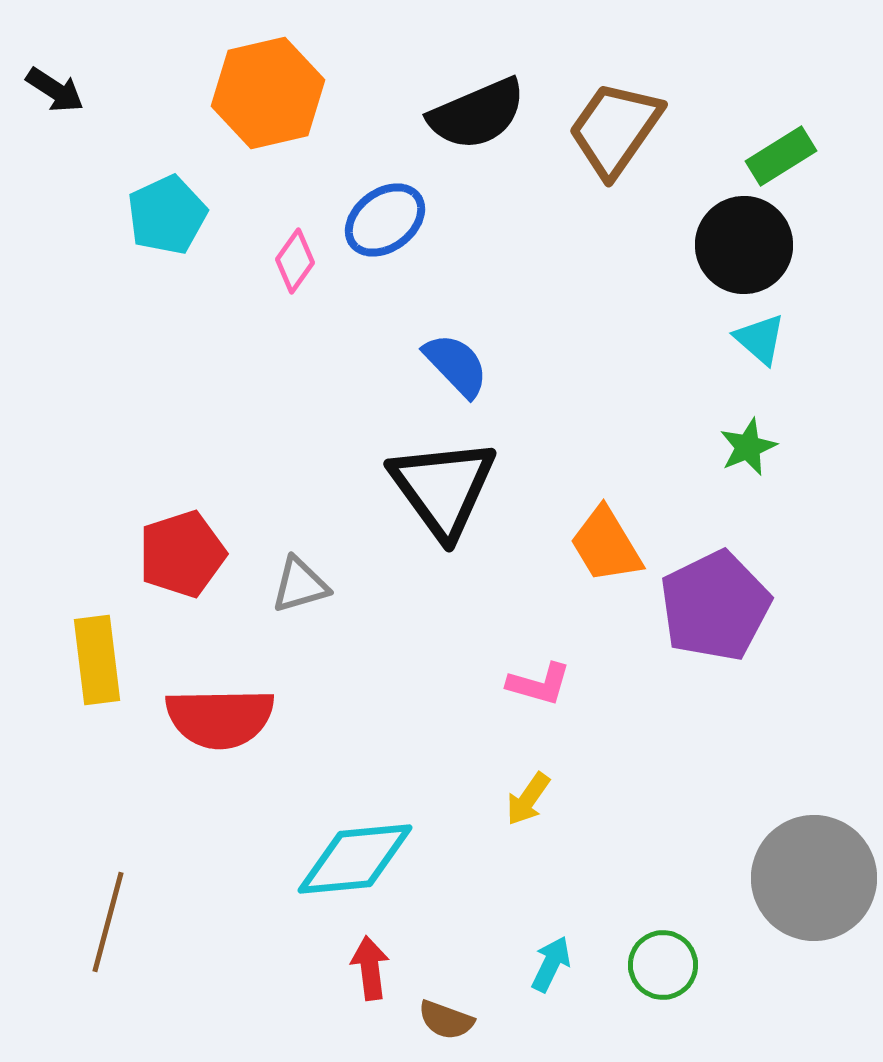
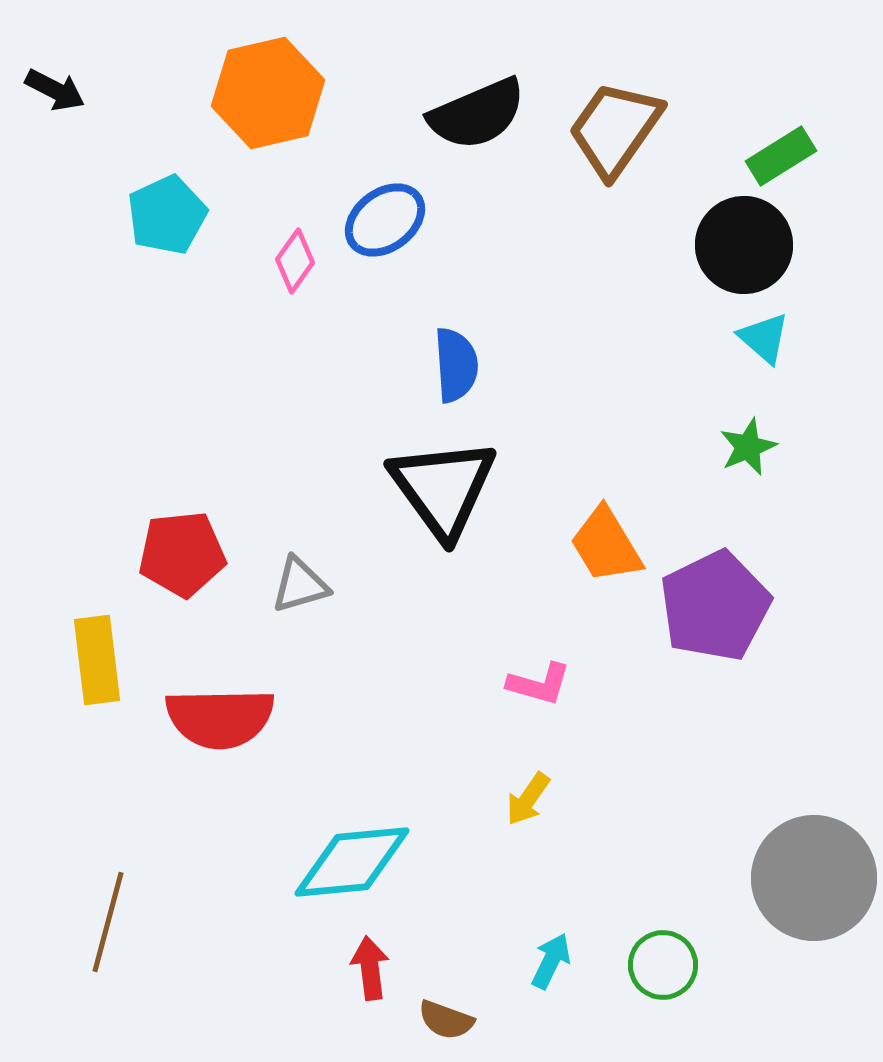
black arrow: rotated 6 degrees counterclockwise
cyan triangle: moved 4 px right, 1 px up
blue semicircle: rotated 40 degrees clockwise
red pentagon: rotated 12 degrees clockwise
cyan diamond: moved 3 px left, 3 px down
cyan arrow: moved 3 px up
